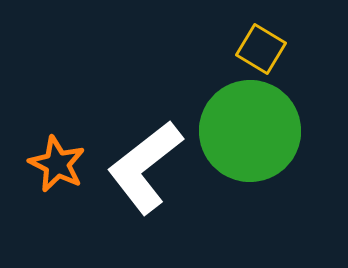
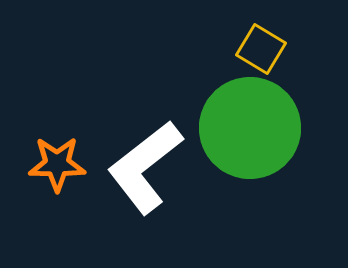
green circle: moved 3 px up
orange star: rotated 26 degrees counterclockwise
